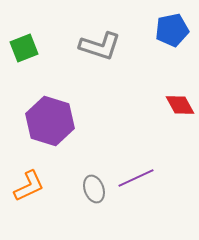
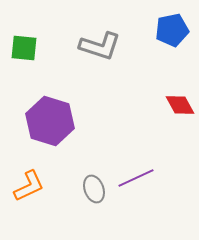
green square: rotated 28 degrees clockwise
